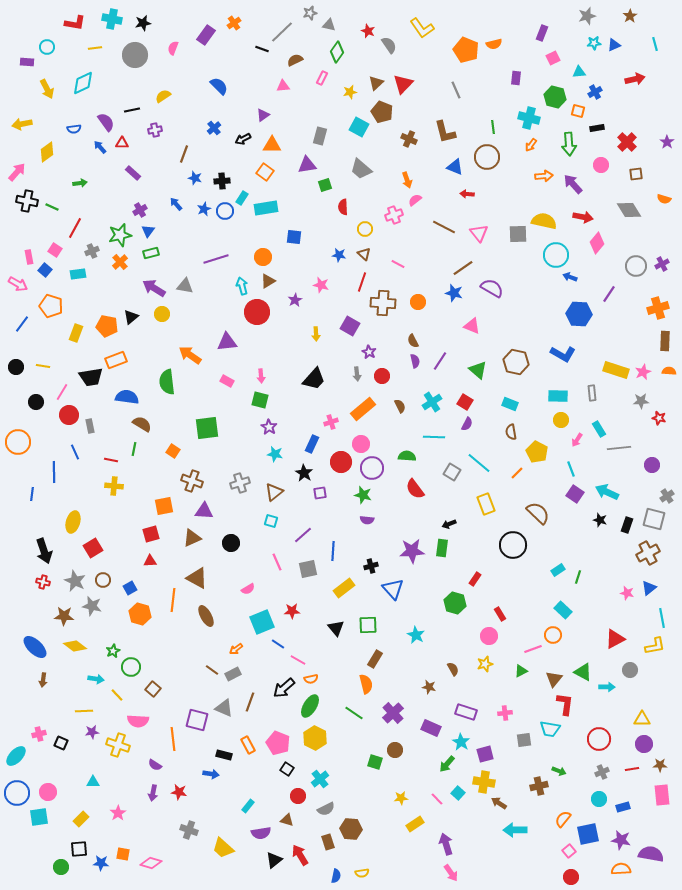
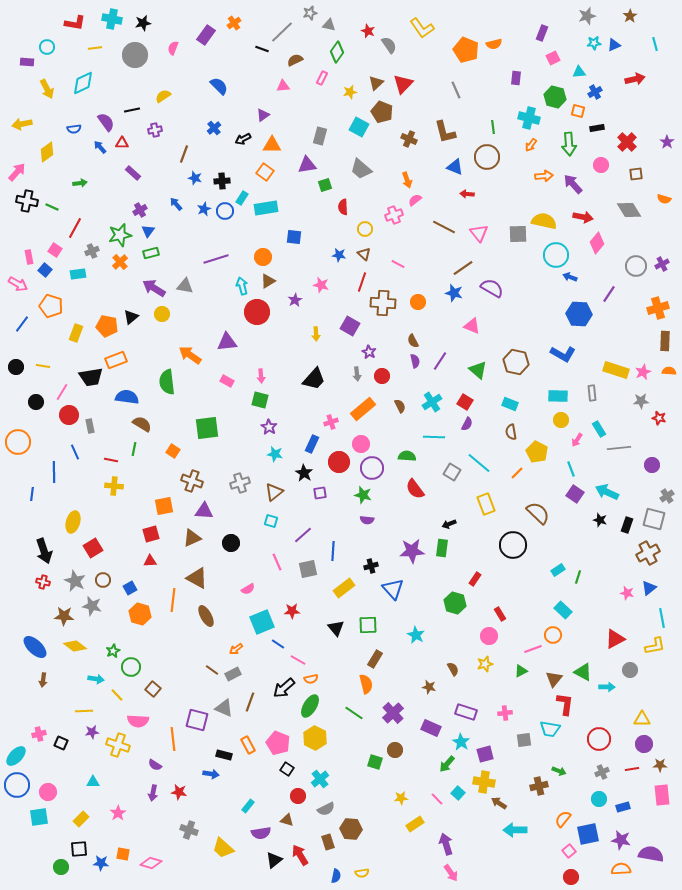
red circle at (341, 462): moved 2 px left
blue circle at (17, 793): moved 8 px up
